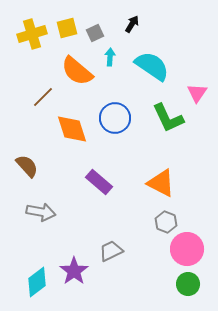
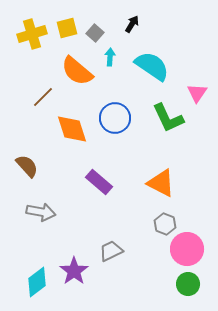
gray square: rotated 24 degrees counterclockwise
gray hexagon: moved 1 px left, 2 px down
